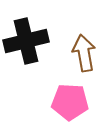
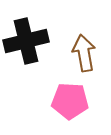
pink pentagon: moved 1 px up
